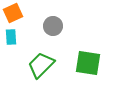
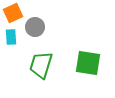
gray circle: moved 18 px left, 1 px down
green trapezoid: rotated 28 degrees counterclockwise
